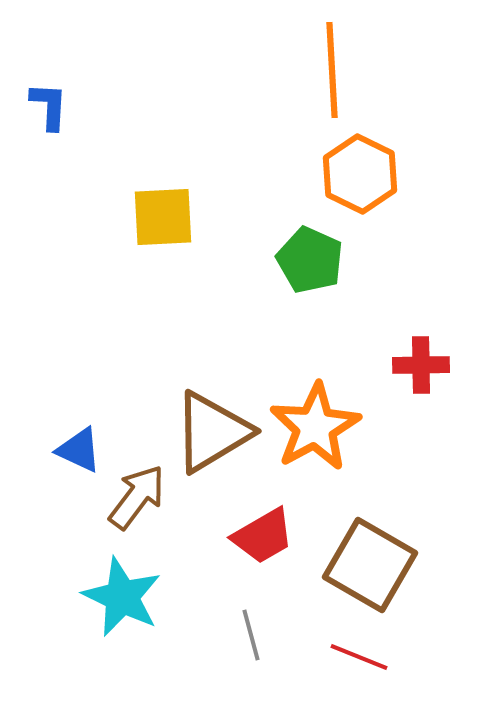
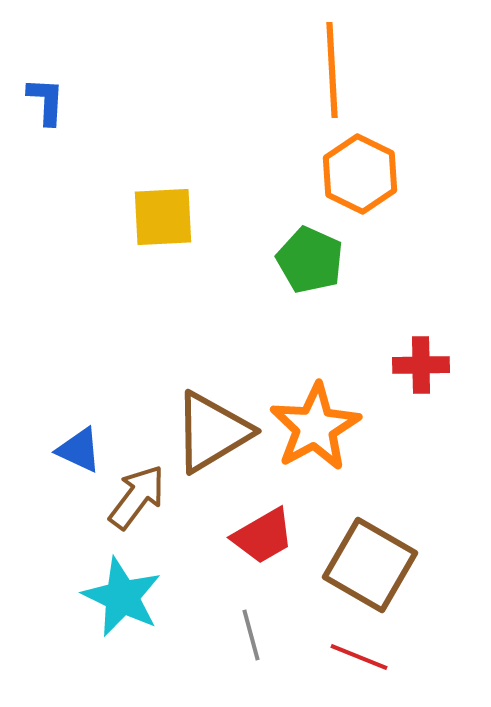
blue L-shape: moved 3 px left, 5 px up
